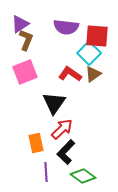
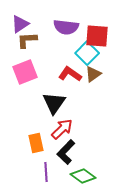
brown L-shape: moved 1 px right; rotated 115 degrees counterclockwise
cyan square: moved 2 px left
